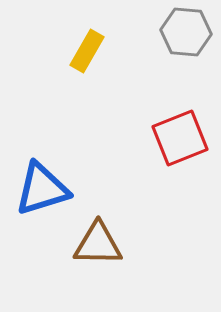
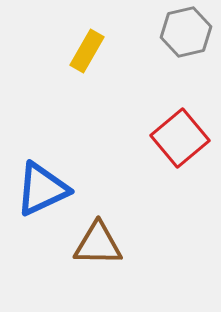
gray hexagon: rotated 18 degrees counterclockwise
red square: rotated 18 degrees counterclockwise
blue triangle: rotated 8 degrees counterclockwise
